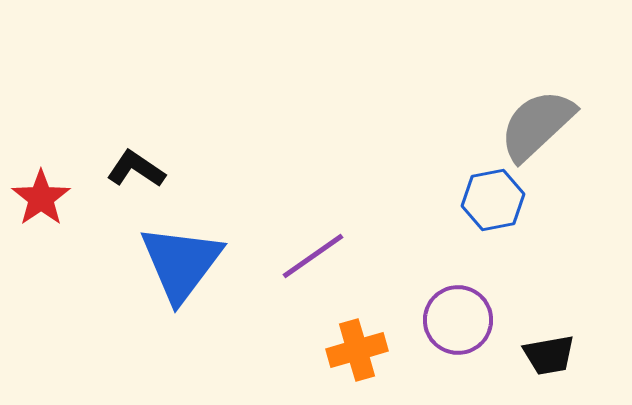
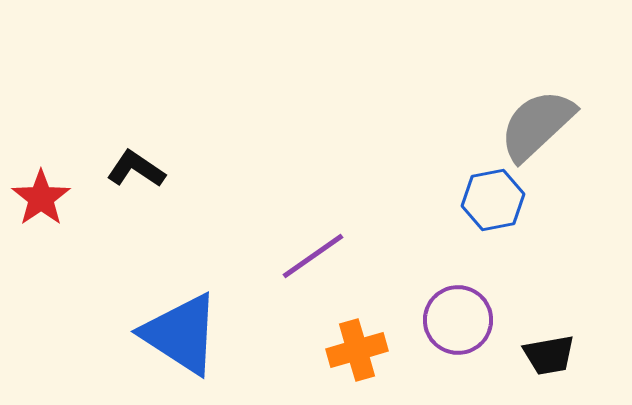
blue triangle: moved 71 px down; rotated 34 degrees counterclockwise
